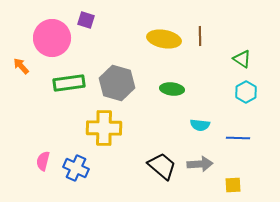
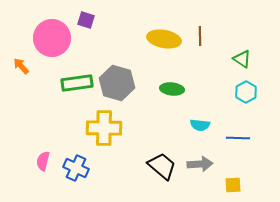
green rectangle: moved 8 px right
